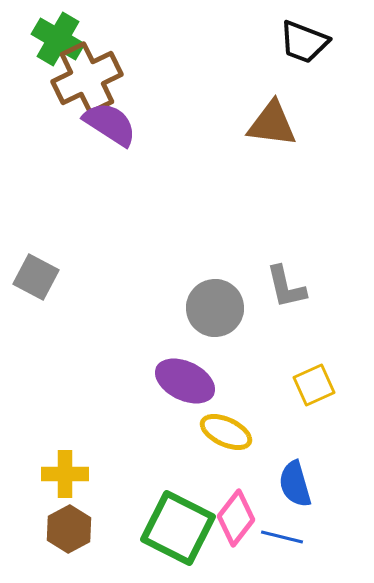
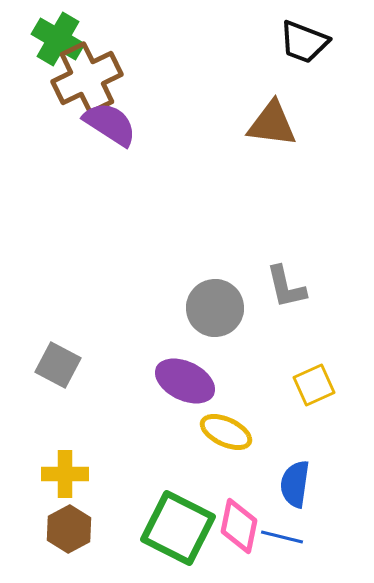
gray square: moved 22 px right, 88 px down
blue semicircle: rotated 24 degrees clockwise
pink diamond: moved 3 px right, 8 px down; rotated 26 degrees counterclockwise
